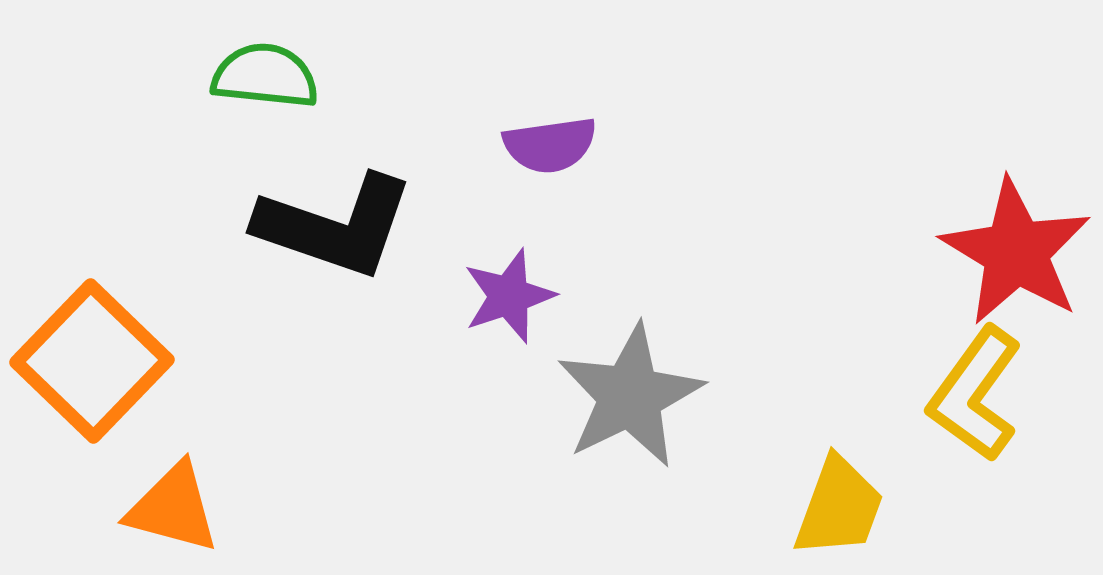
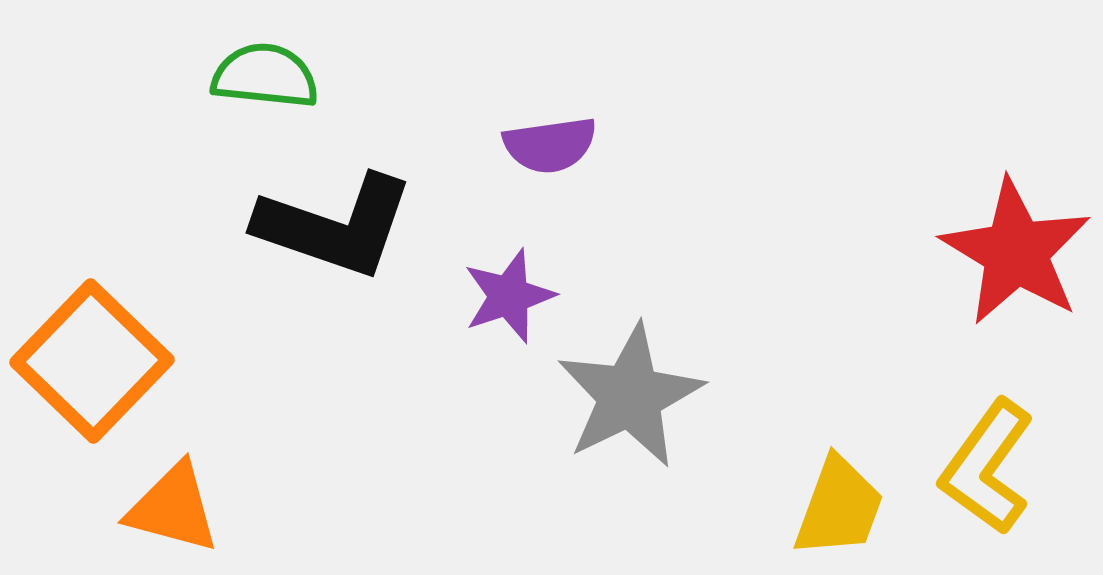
yellow L-shape: moved 12 px right, 73 px down
